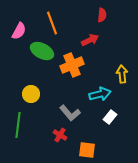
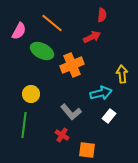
orange line: rotated 30 degrees counterclockwise
red arrow: moved 2 px right, 3 px up
cyan arrow: moved 1 px right, 1 px up
gray L-shape: moved 1 px right, 1 px up
white rectangle: moved 1 px left, 1 px up
green line: moved 6 px right
red cross: moved 2 px right
